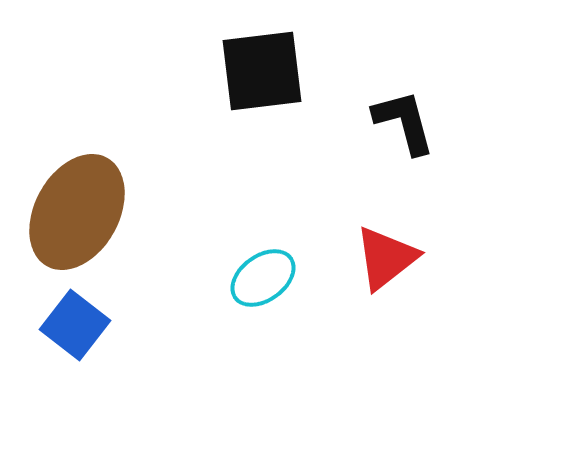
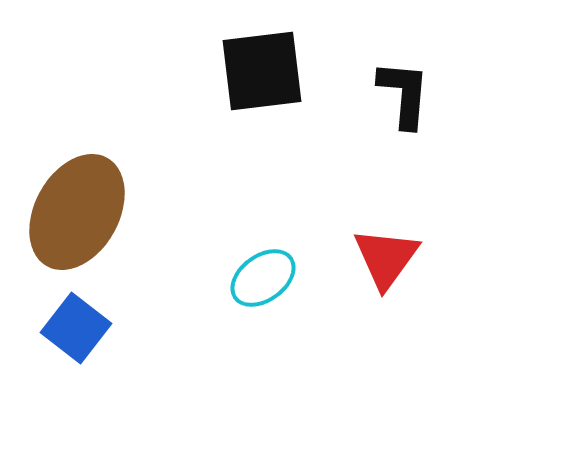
black L-shape: moved 28 px up; rotated 20 degrees clockwise
red triangle: rotated 16 degrees counterclockwise
blue square: moved 1 px right, 3 px down
